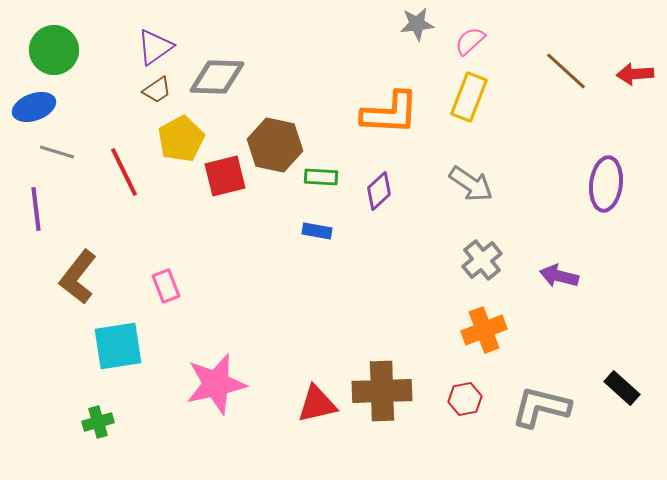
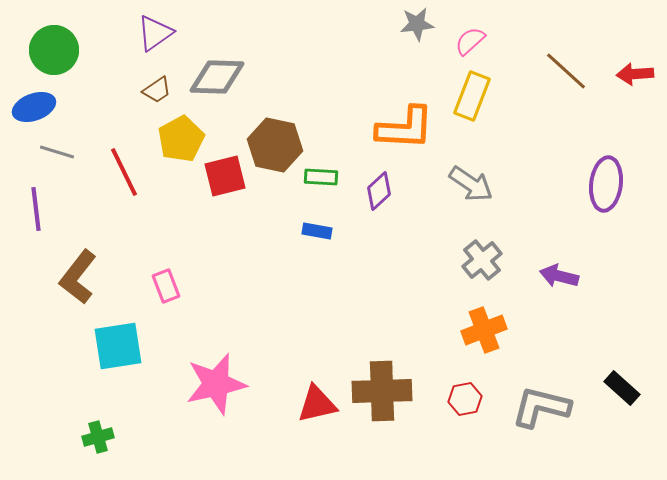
purple triangle: moved 14 px up
yellow rectangle: moved 3 px right, 1 px up
orange L-shape: moved 15 px right, 15 px down
green cross: moved 15 px down
